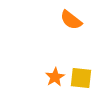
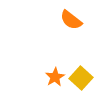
yellow square: rotated 35 degrees clockwise
